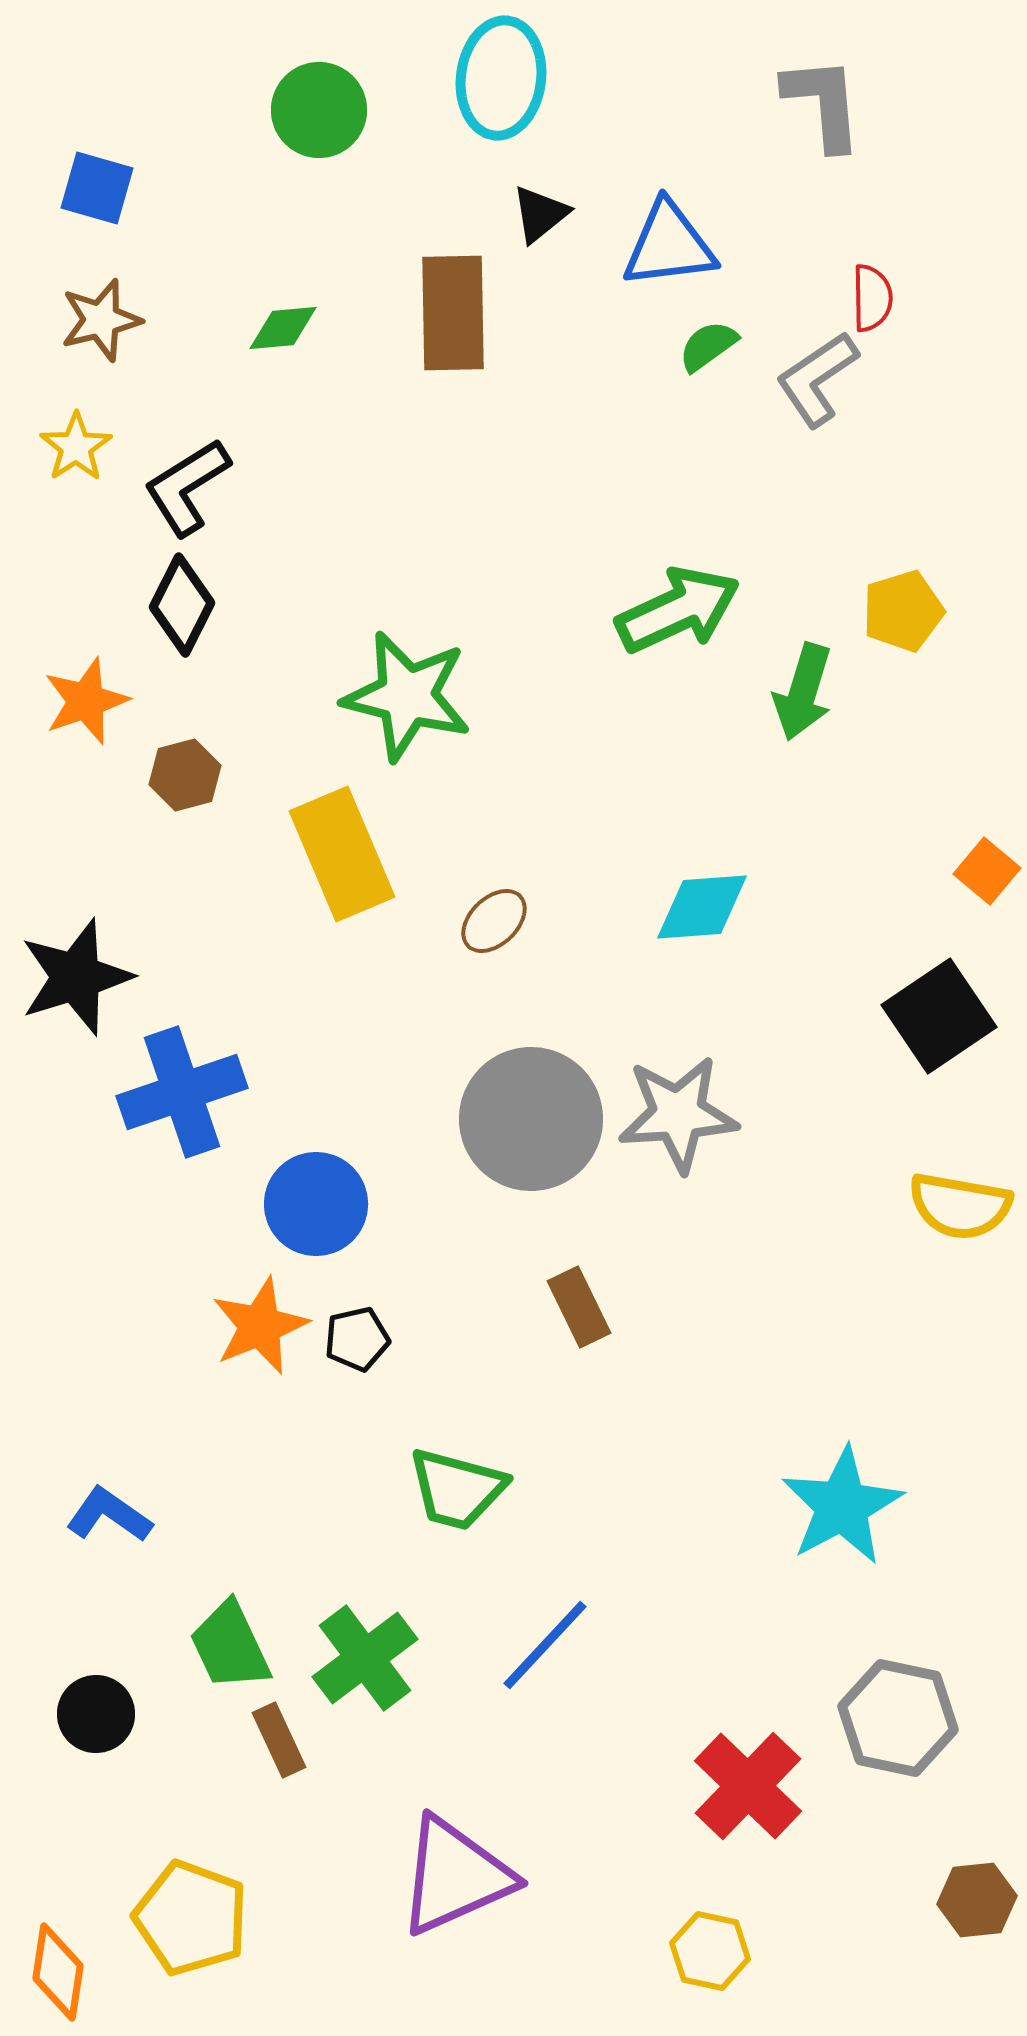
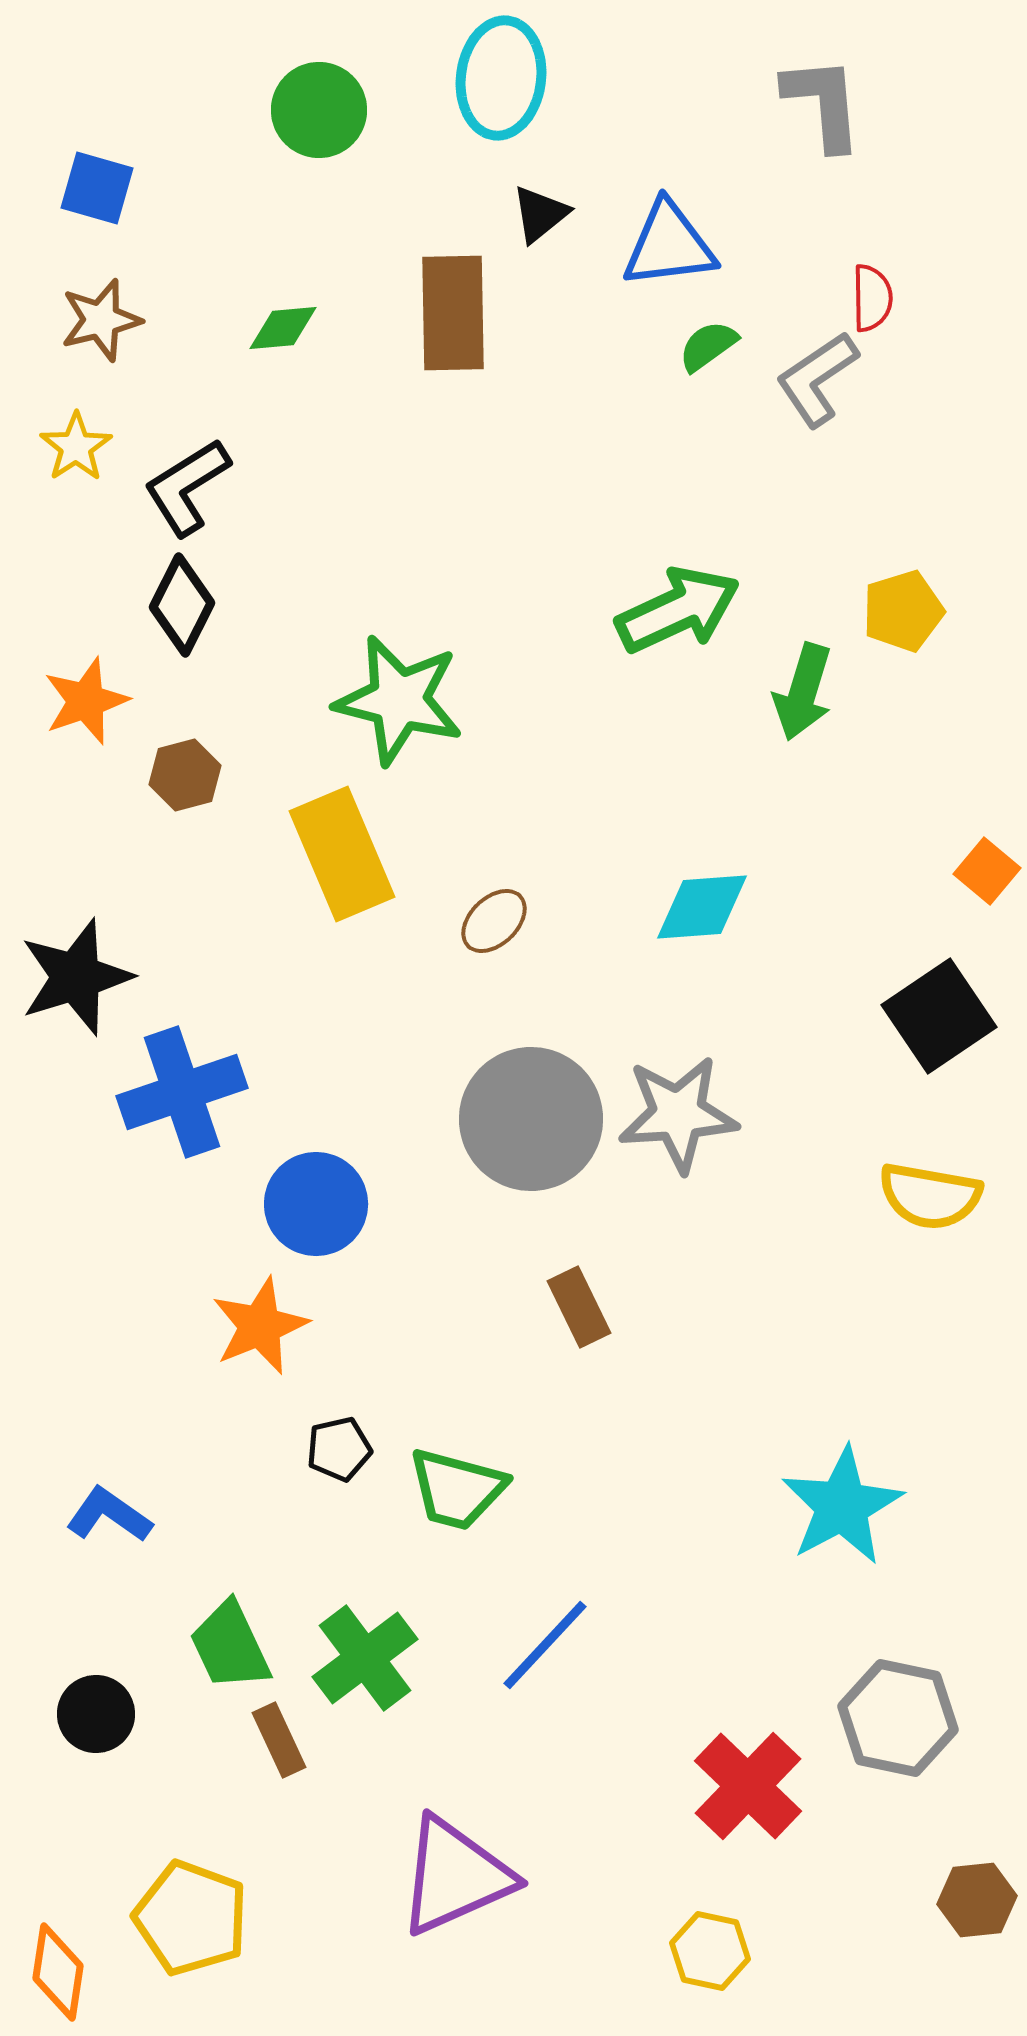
green star at (407, 696): moved 8 px left, 4 px down
yellow semicircle at (960, 1206): moved 30 px left, 10 px up
black pentagon at (357, 1339): moved 18 px left, 110 px down
